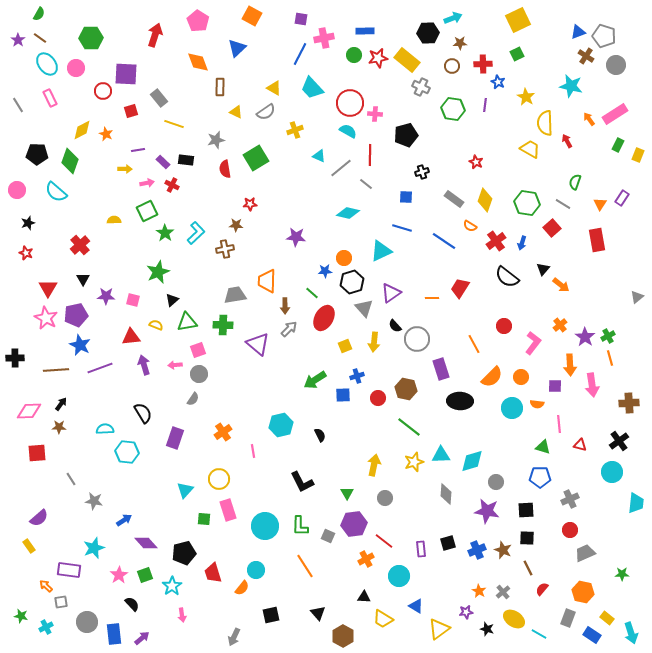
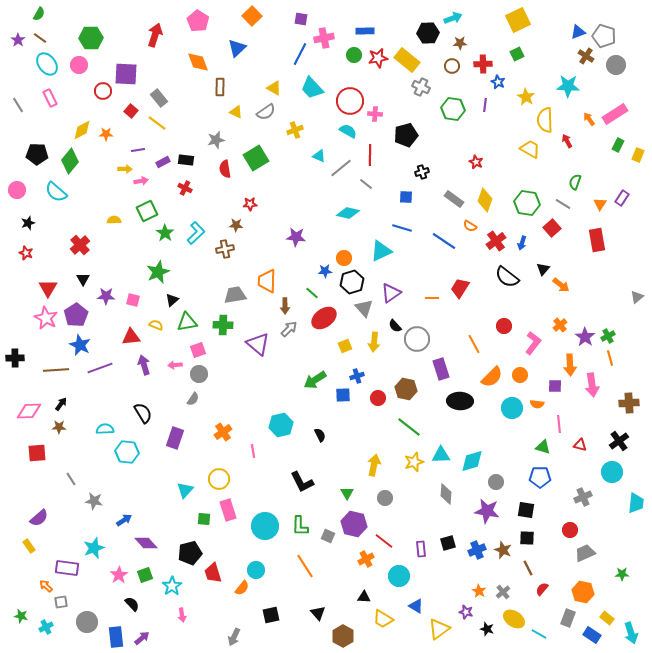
orange square at (252, 16): rotated 18 degrees clockwise
pink circle at (76, 68): moved 3 px right, 3 px up
cyan star at (571, 86): moved 3 px left; rotated 10 degrees counterclockwise
red circle at (350, 103): moved 2 px up
red square at (131, 111): rotated 32 degrees counterclockwise
yellow semicircle at (545, 123): moved 3 px up
yellow line at (174, 124): moved 17 px left, 1 px up; rotated 18 degrees clockwise
orange star at (106, 134): rotated 24 degrees counterclockwise
green diamond at (70, 161): rotated 20 degrees clockwise
purple rectangle at (163, 162): rotated 72 degrees counterclockwise
pink arrow at (147, 183): moved 6 px left, 2 px up
red cross at (172, 185): moved 13 px right, 3 px down
purple pentagon at (76, 315): rotated 20 degrees counterclockwise
red ellipse at (324, 318): rotated 25 degrees clockwise
orange circle at (521, 377): moved 1 px left, 2 px up
gray cross at (570, 499): moved 13 px right, 2 px up
black square at (526, 510): rotated 12 degrees clockwise
purple hexagon at (354, 524): rotated 20 degrees clockwise
black pentagon at (184, 553): moved 6 px right
purple rectangle at (69, 570): moved 2 px left, 2 px up
purple star at (466, 612): rotated 24 degrees clockwise
blue rectangle at (114, 634): moved 2 px right, 3 px down
